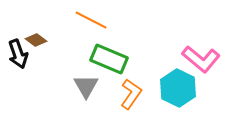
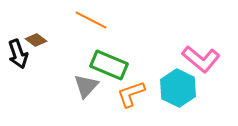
green rectangle: moved 6 px down
gray triangle: rotated 12 degrees clockwise
orange L-shape: rotated 144 degrees counterclockwise
